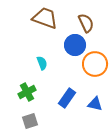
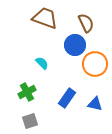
cyan semicircle: rotated 24 degrees counterclockwise
